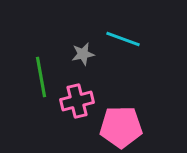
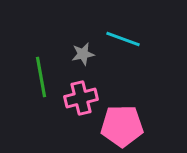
pink cross: moved 4 px right, 3 px up
pink pentagon: moved 1 px right, 1 px up
